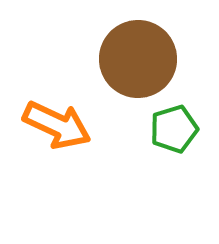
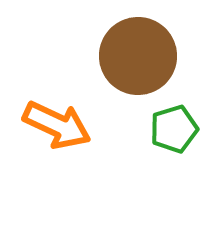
brown circle: moved 3 px up
